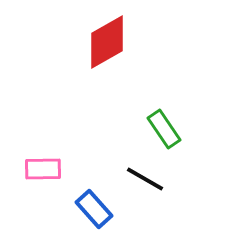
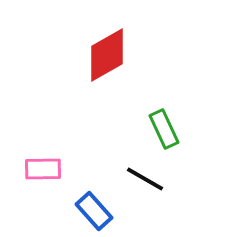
red diamond: moved 13 px down
green rectangle: rotated 9 degrees clockwise
blue rectangle: moved 2 px down
